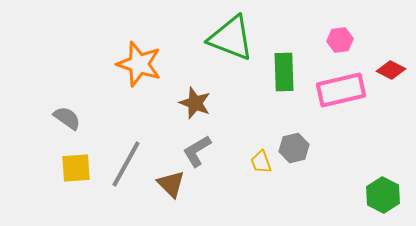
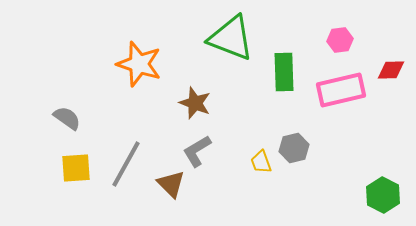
red diamond: rotated 28 degrees counterclockwise
